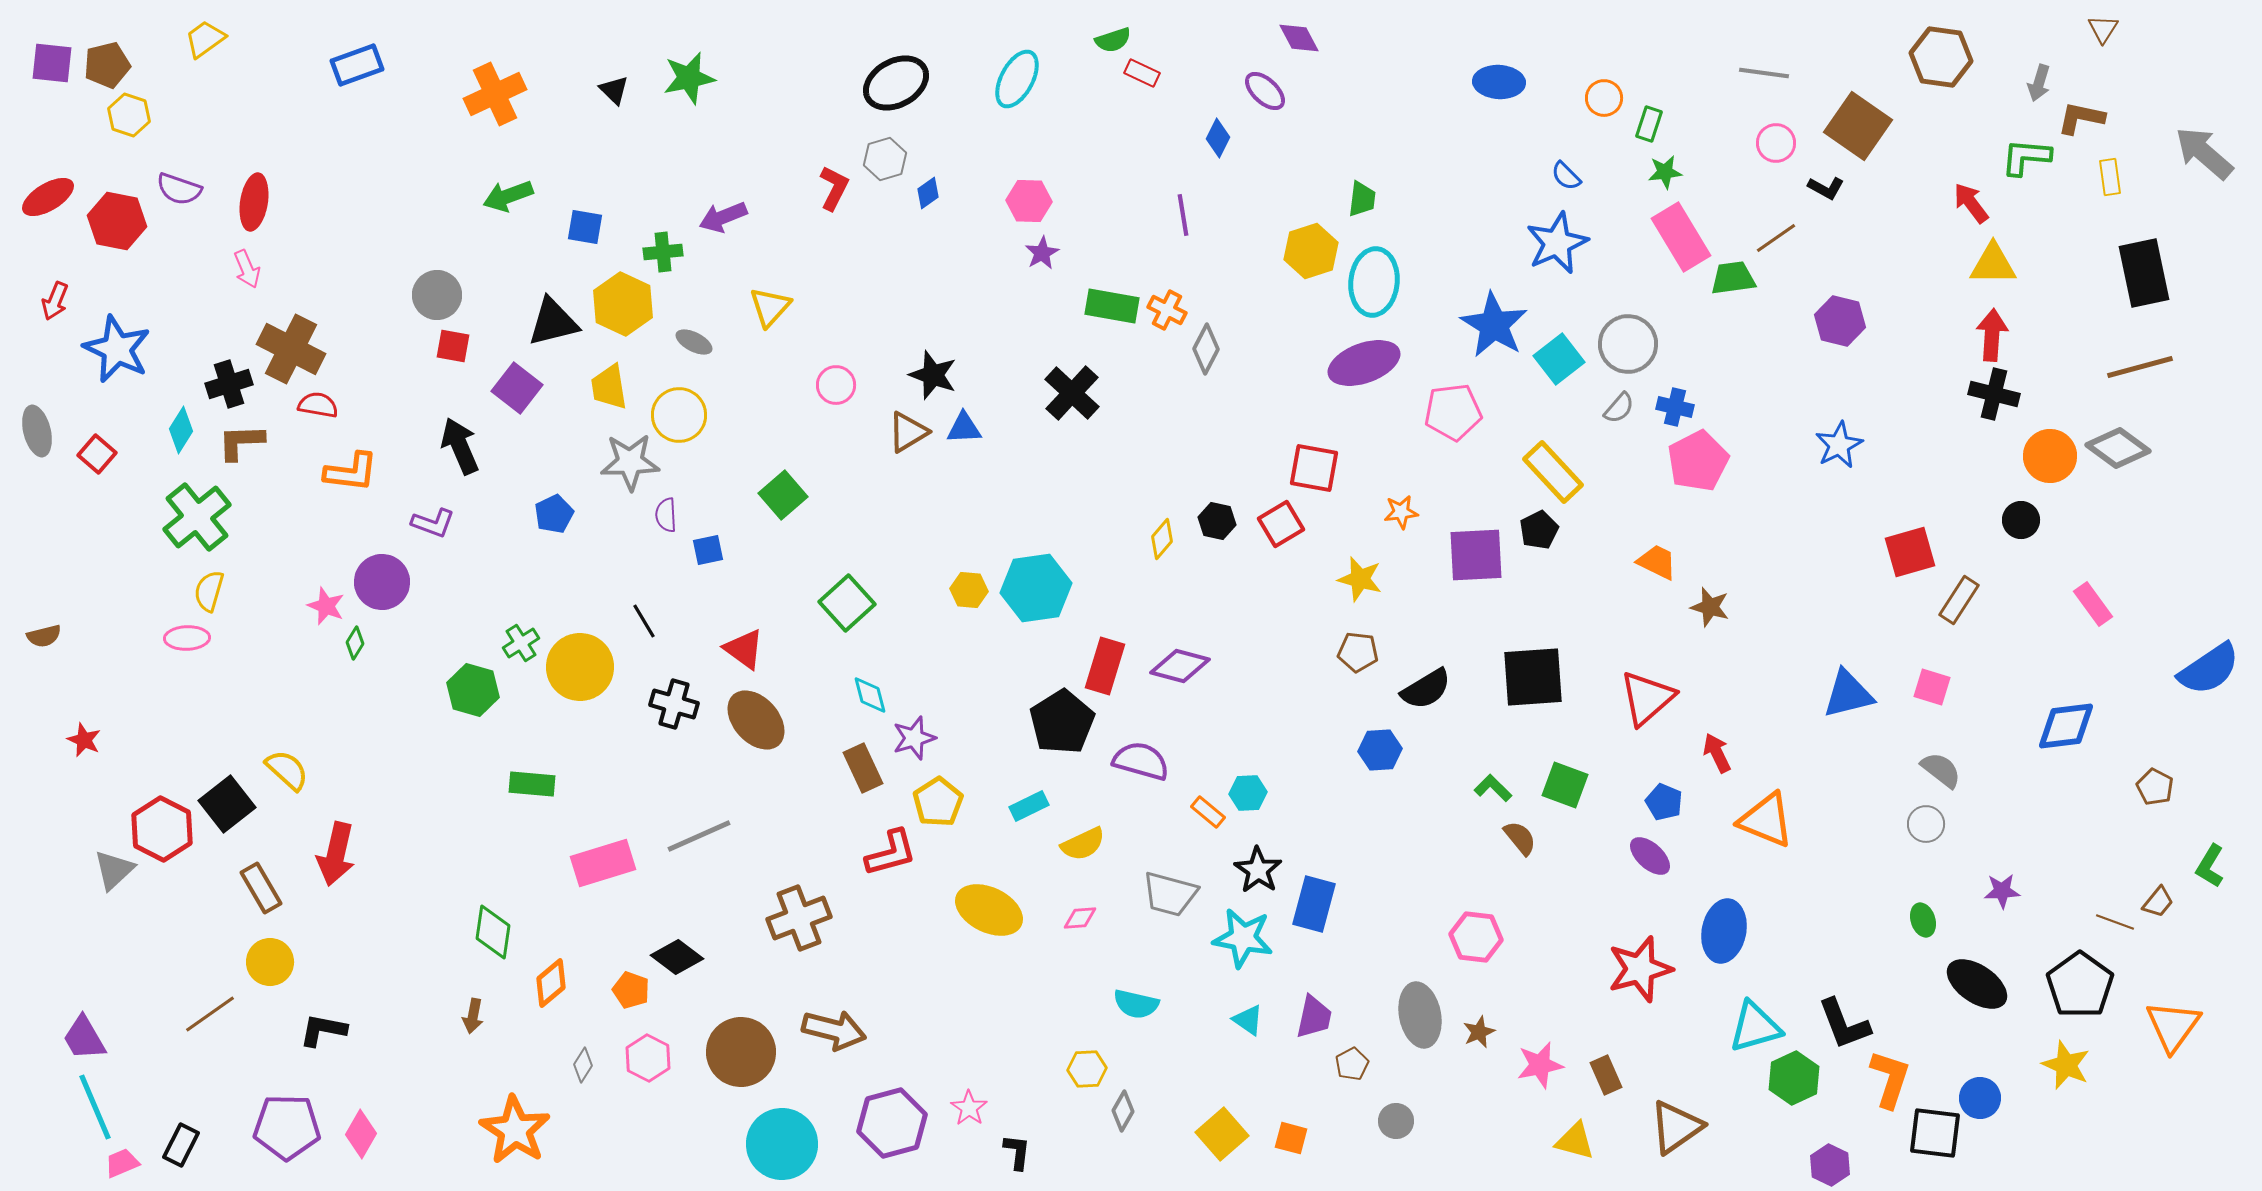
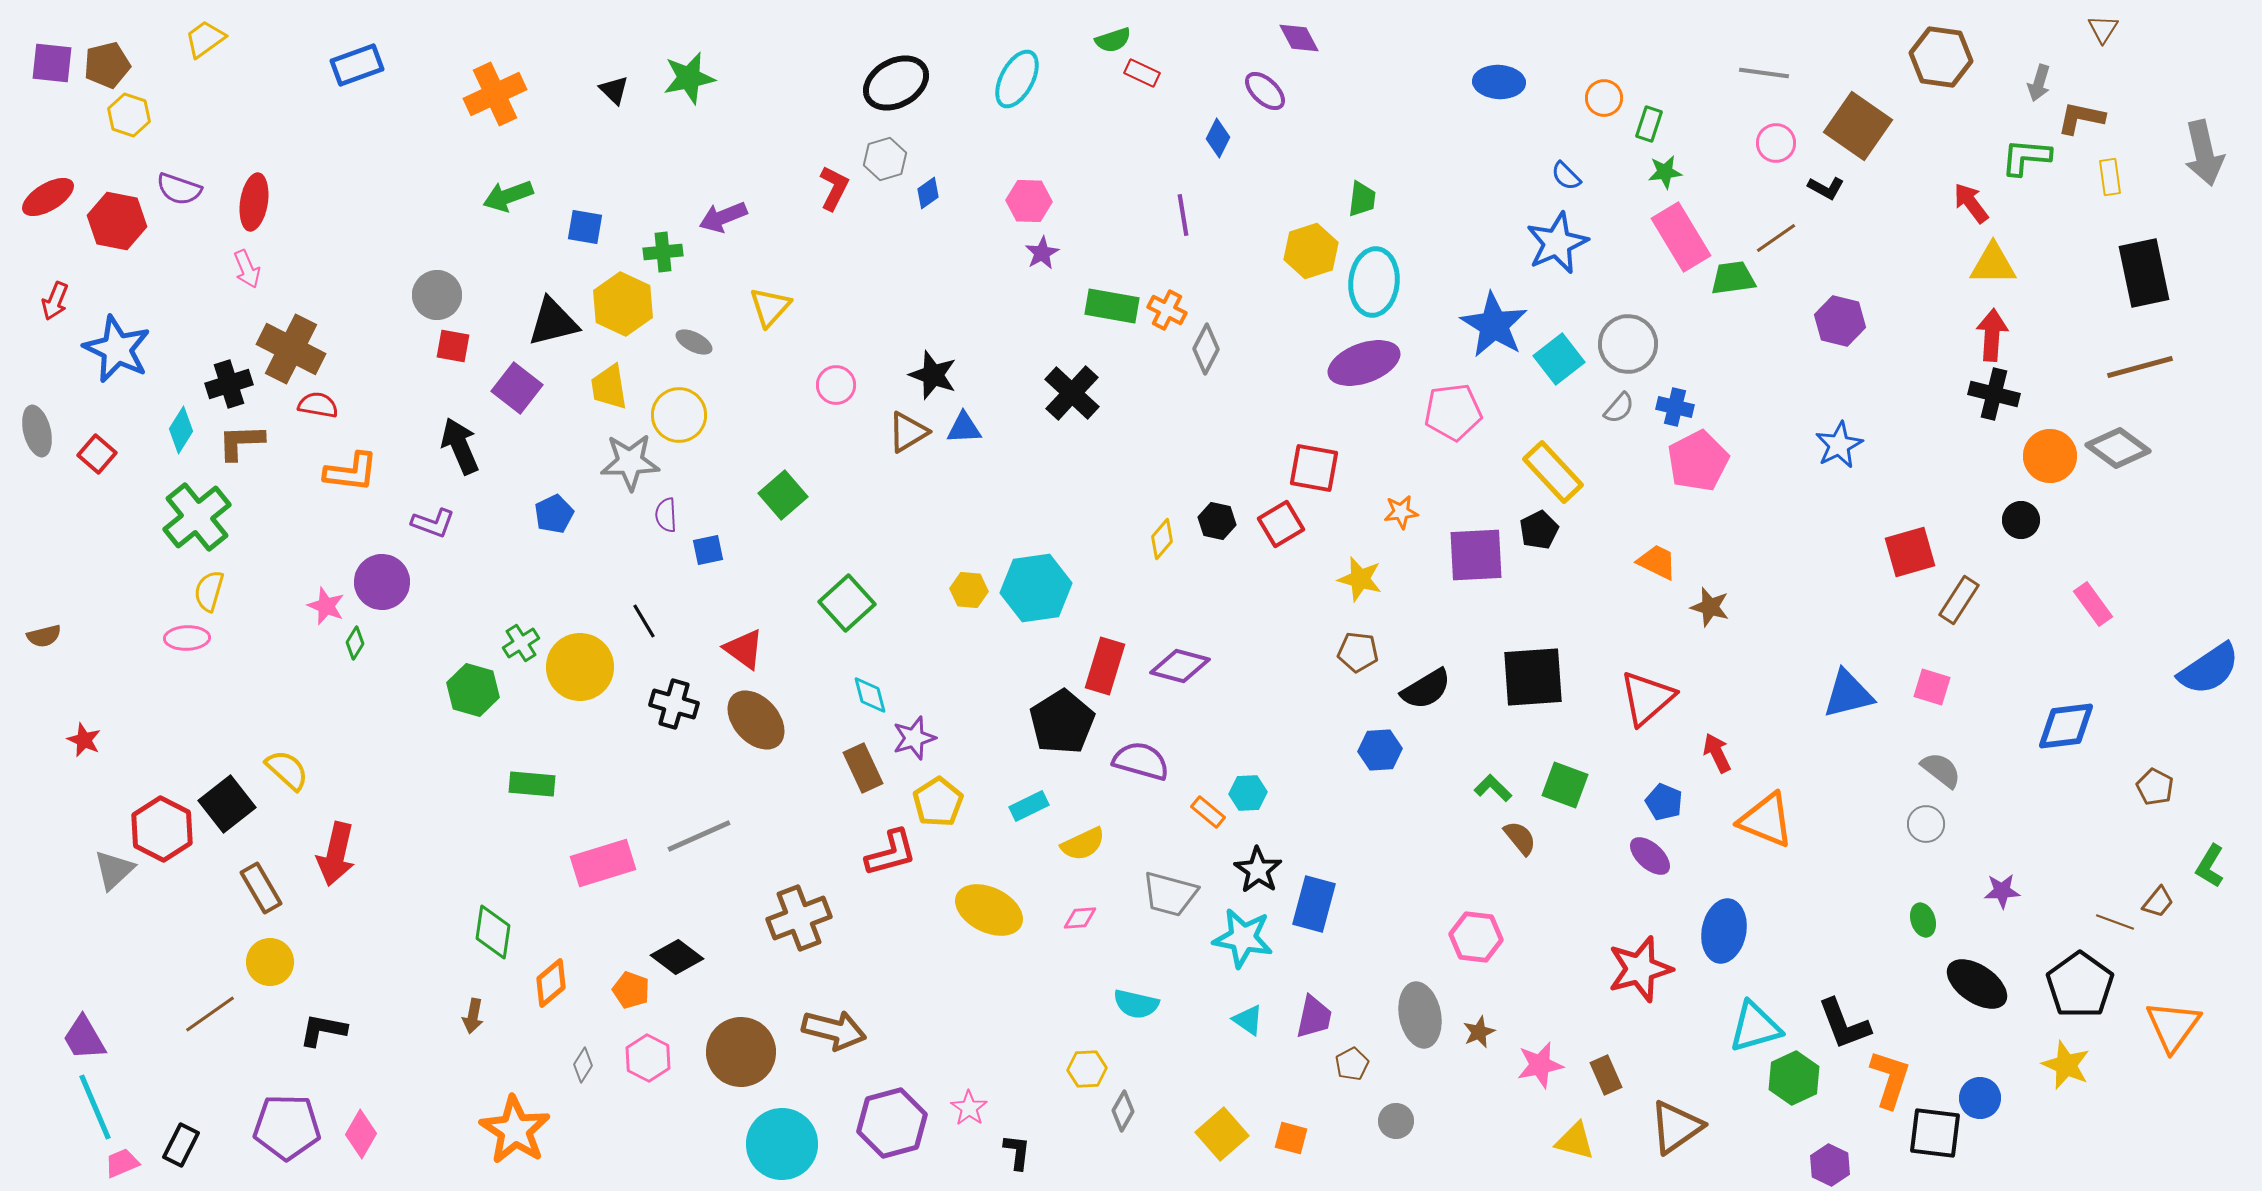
gray arrow at (2204, 153): rotated 144 degrees counterclockwise
